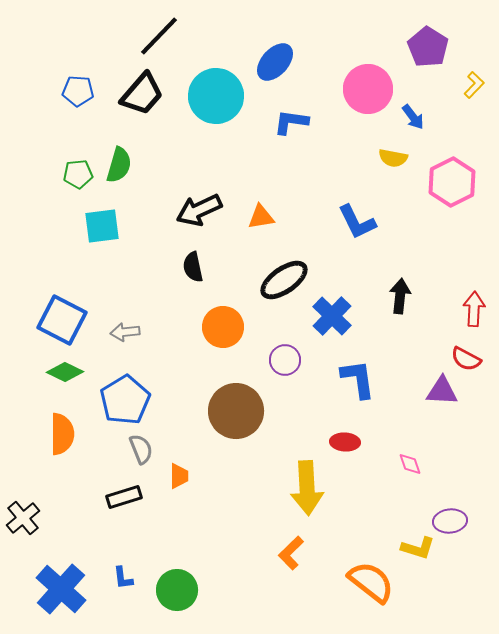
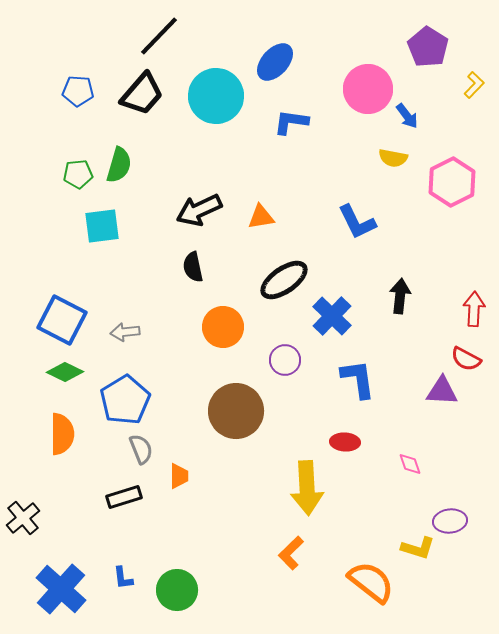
blue arrow at (413, 117): moved 6 px left, 1 px up
